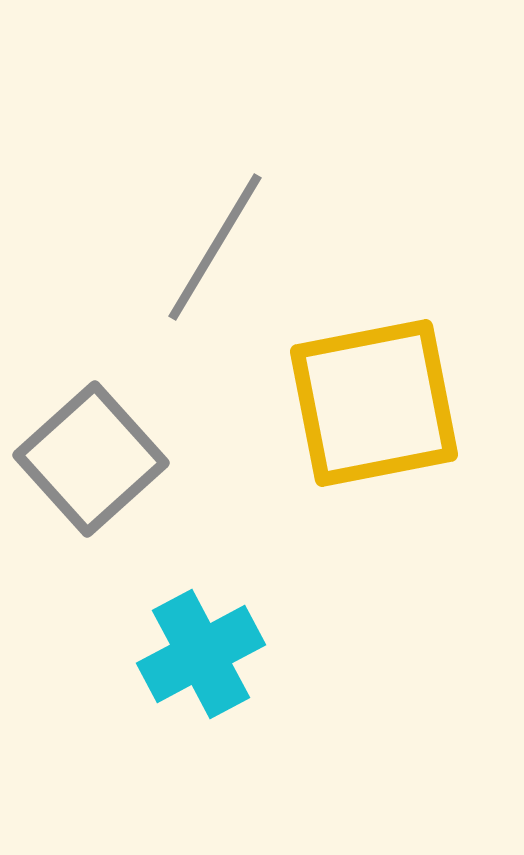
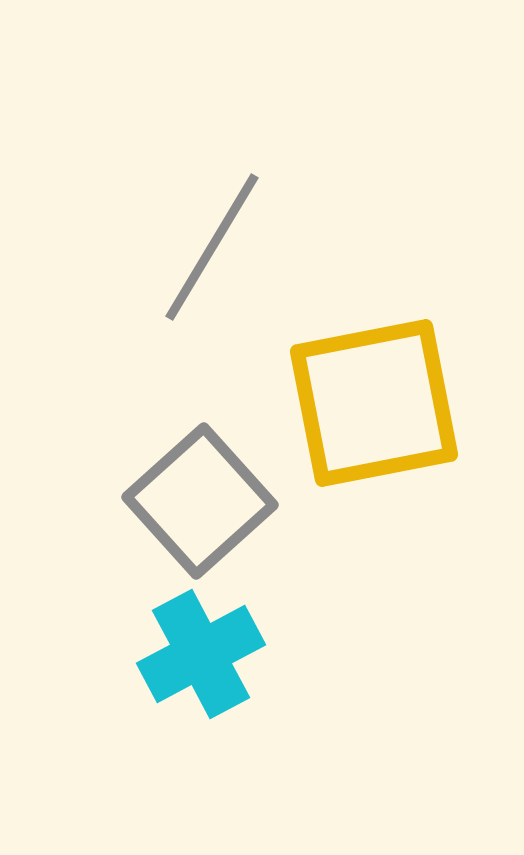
gray line: moved 3 px left
gray square: moved 109 px right, 42 px down
